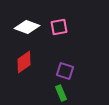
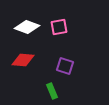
red diamond: moved 1 px left, 2 px up; rotated 40 degrees clockwise
purple square: moved 5 px up
green rectangle: moved 9 px left, 2 px up
